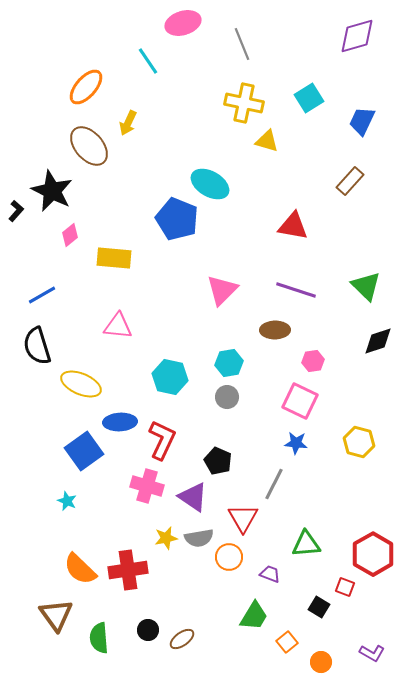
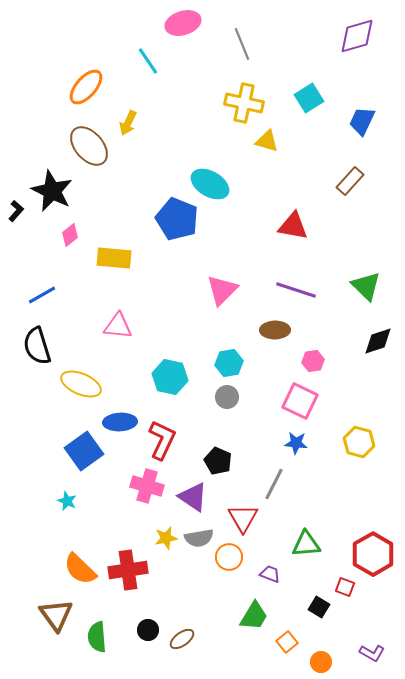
green semicircle at (99, 638): moved 2 px left, 1 px up
